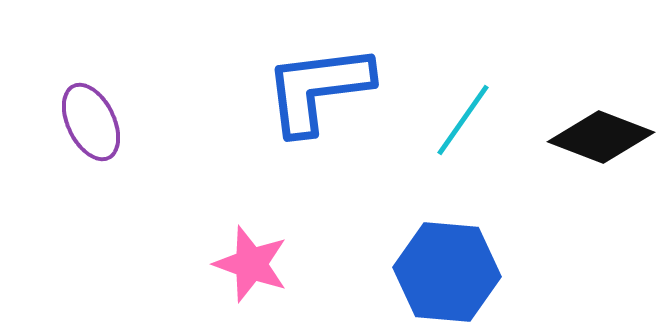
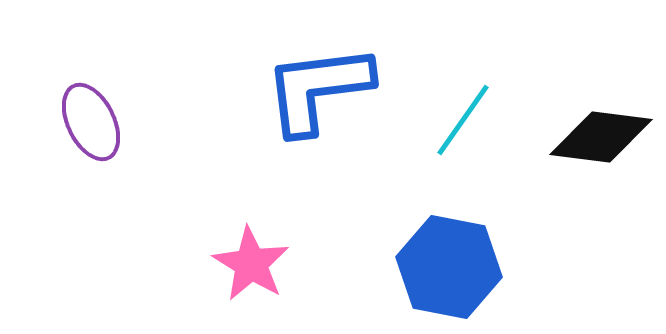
black diamond: rotated 14 degrees counterclockwise
pink star: rotated 12 degrees clockwise
blue hexagon: moved 2 px right, 5 px up; rotated 6 degrees clockwise
